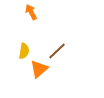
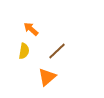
orange arrow: moved 17 px down; rotated 21 degrees counterclockwise
orange triangle: moved 8 px right, 8 px down
